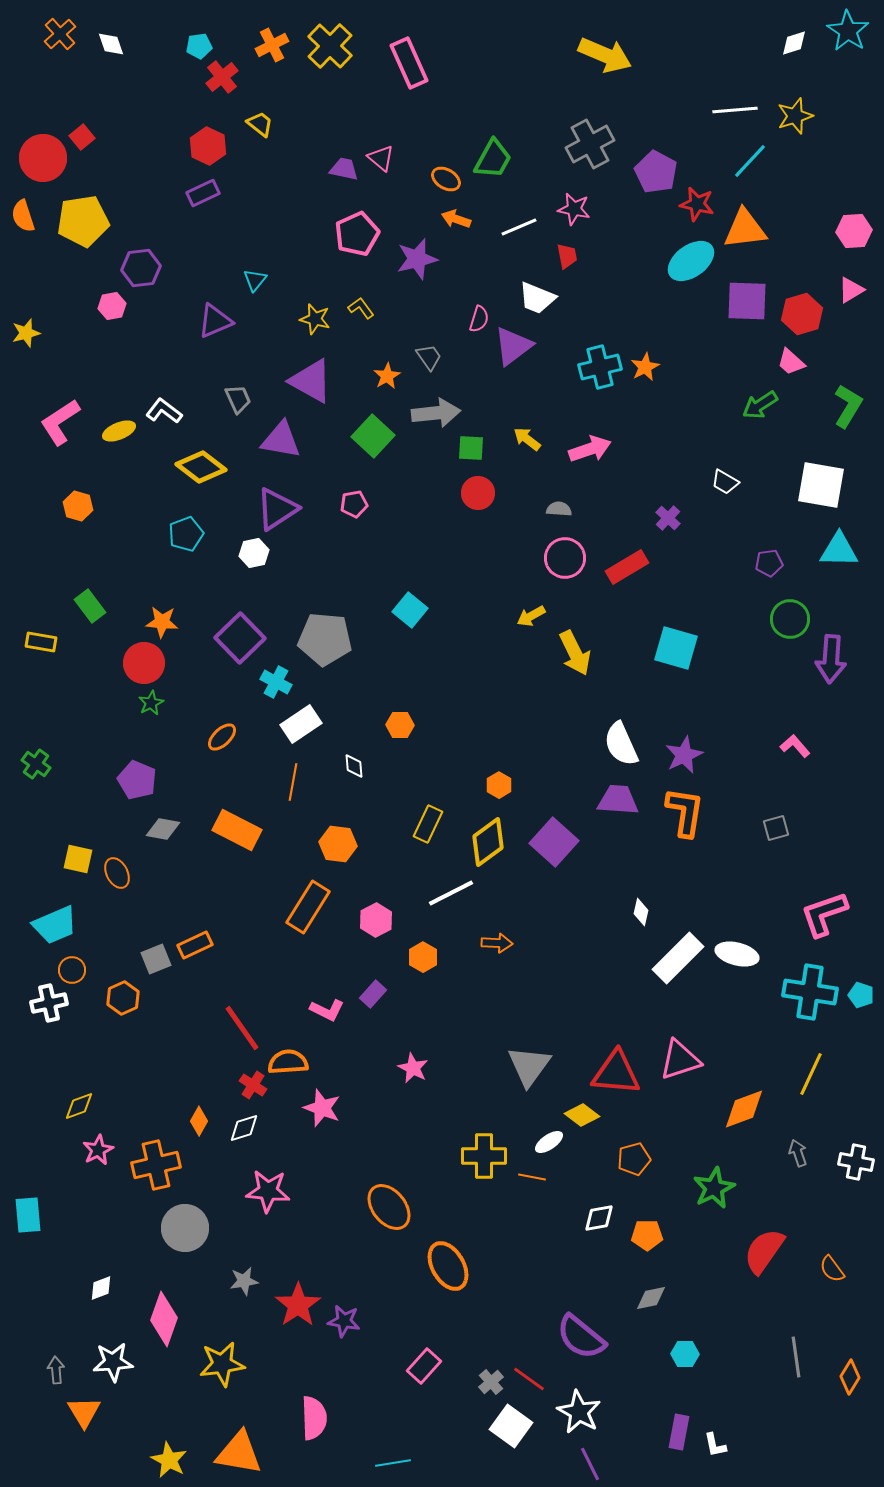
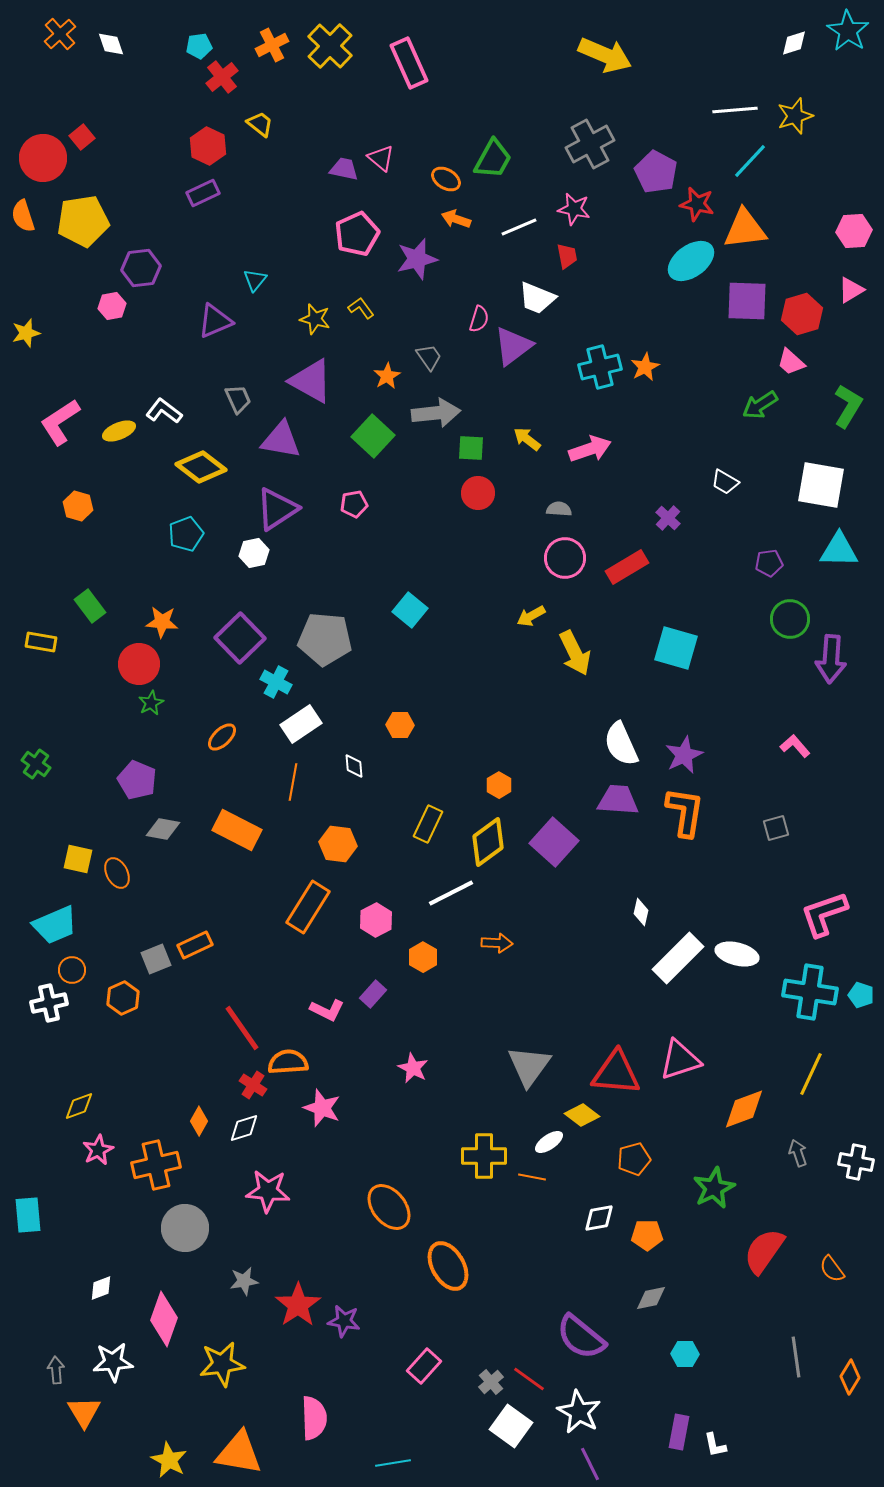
red circle at (144, 663): moved 5 px left, 1 px down
